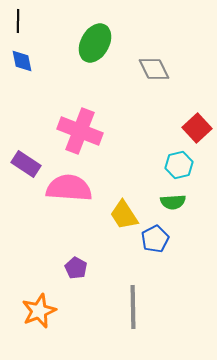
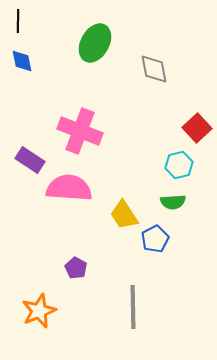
gray diamond: rotated 16 degrees clockwise
purple rectangle: moved 4 px right, 4 px up
